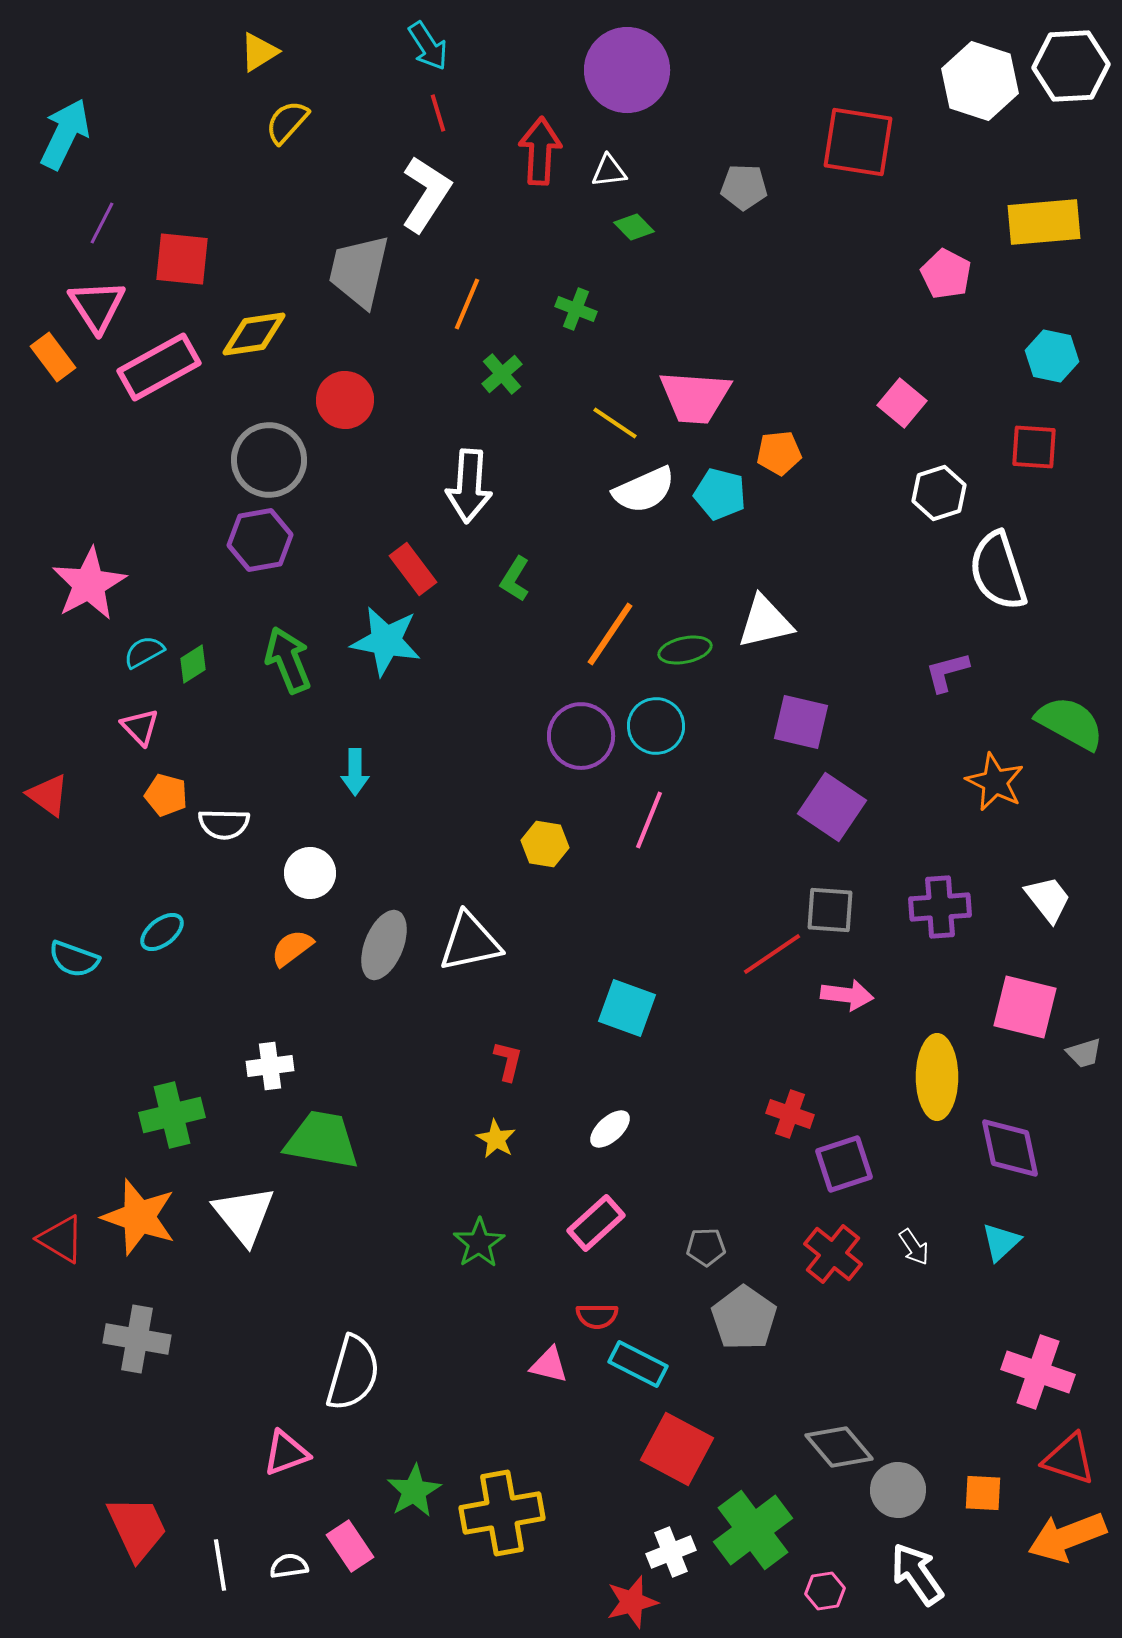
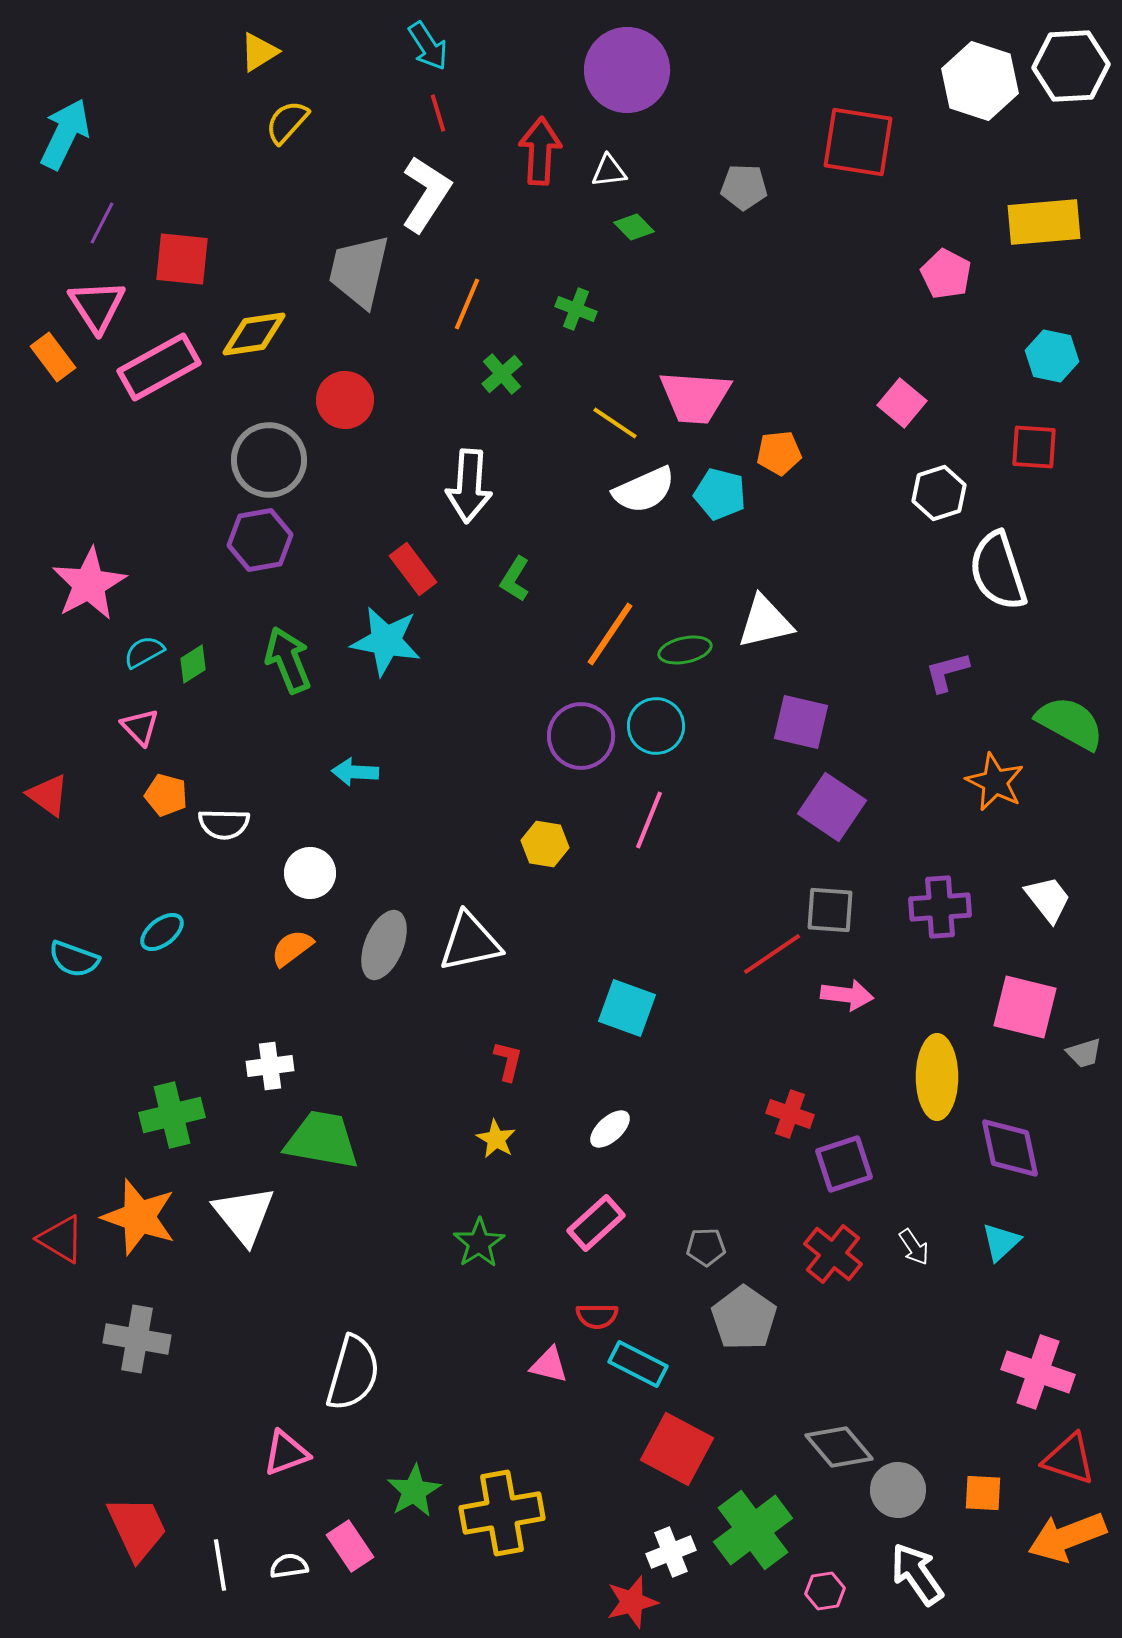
cyan arrow at (355, 772): rotated 93 degrees clockwise
